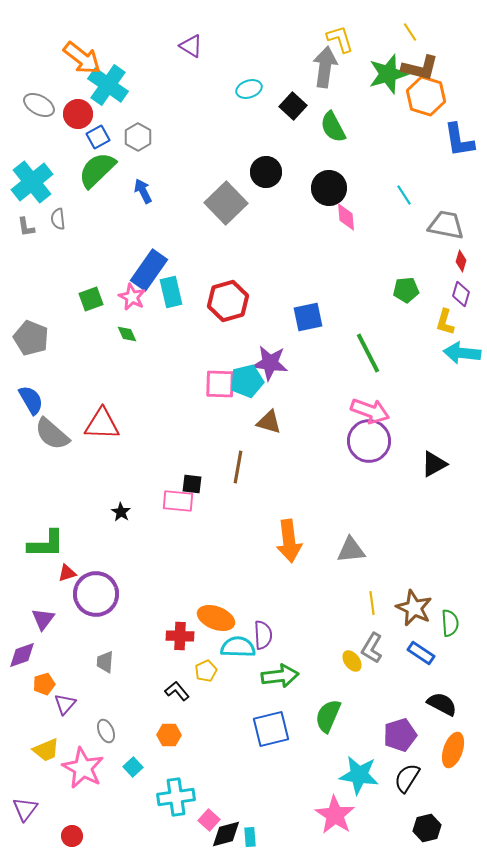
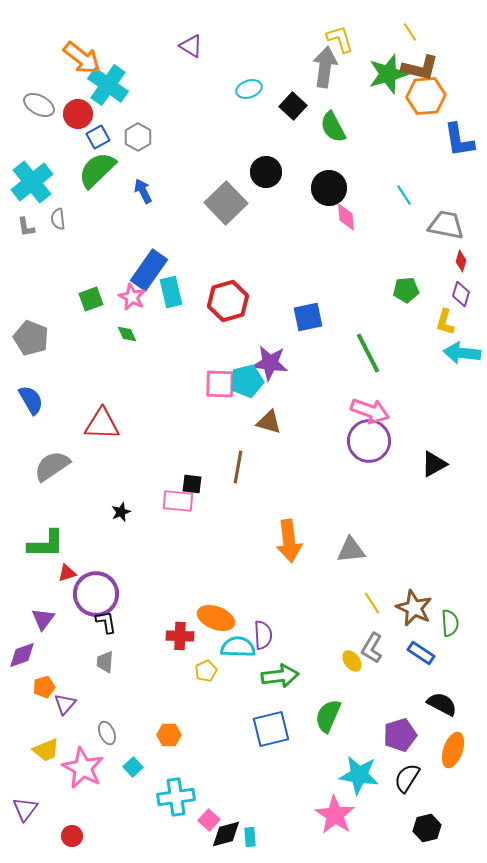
orange hexagon at (426, 96): rotated 21 degrees counterclockwise
gray semicircle at (52, 434): moved 32 px down; rotated 105 degrees clockwise
black star at (121, 512): rotated 18 degrees clockwise
yellow line at (372, 603): rotated 25 degrees counterclockwise
orange pentagon at (44, 684): moved 3 px down
black L-shape at (177, 691): moved 71 px left, 69 px up; rotated 30 degrees clockwise
gray ellipse at (106, 731): moved 1 px right, 2 px down
